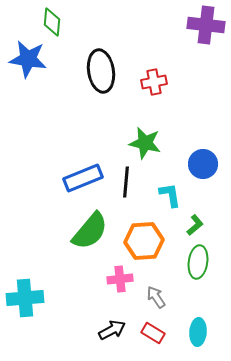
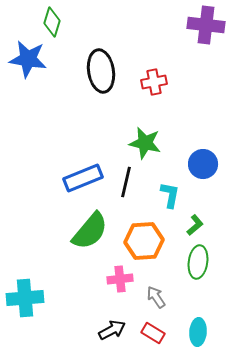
green diamond: rotated 12 degrees clockwise
black line: rotated 8 degrees clockwise
cyan L-shape: rotated 20 degrees clockwise
